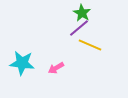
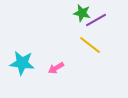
green star: rotated 18 degrees counterclockwise
purple line: moved 17 px right, 8 px up; rotated 10 degrees clockwise
yellow line: rotated 15 degrees clockwise
